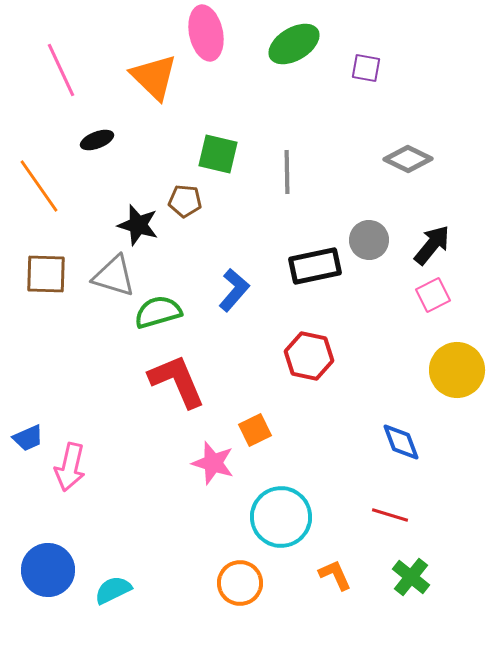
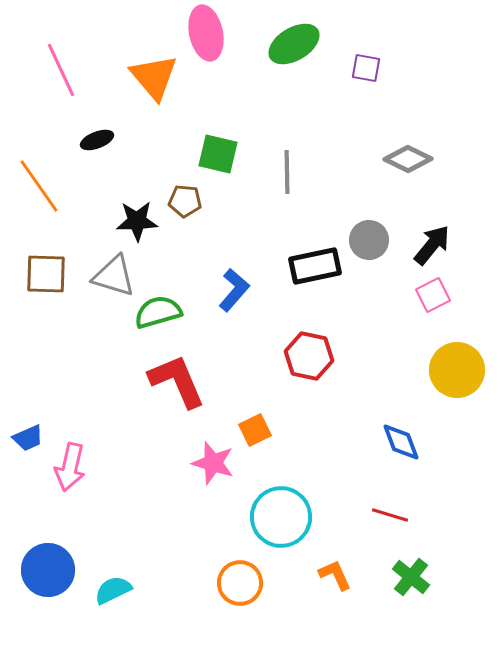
orange triangle: rotated 6 degrees clockwise
black star: moved 1 px left, 4 px up; rotated 18 degrees counterclockwise
